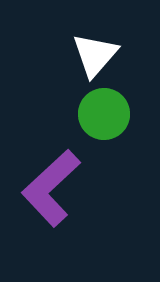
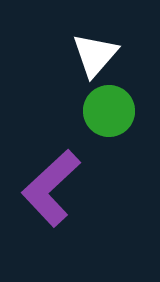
green circle: moved 5 px right, 3 px up
